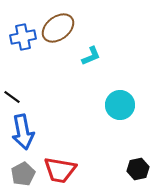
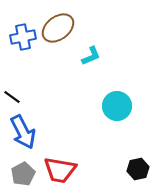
cyan circle: moved 3 px left, 1 px down
blue arrow: rotated 16 degrees counterclockwise
